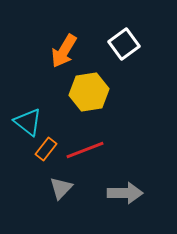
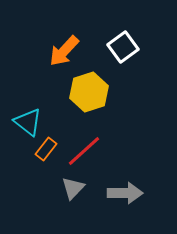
white square: moved 1 px left, 3 px down
orange arrow: rotated 12 degrees clockwise
yellow hexagon: rotated 9 degrees counterclockwise
red line: moved 1 px left, 1 px down; rotated 21 degrees counterclockwise
gray triangle: moved 12 px right
